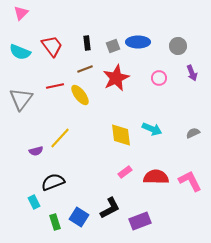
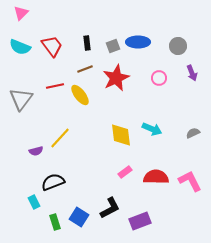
cyan semicircle: moved 5 px up
